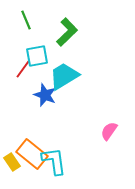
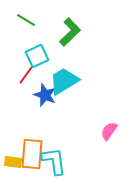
green line: rotated 36 degrees counterclockwise
green L-shape: moved 3 px right
cyan square: rotated 15 degrees counterclockwise
red line: moved 3 px right, 6 px down
cyan trapezoid: moved 5 px down
orange rectangle: rotated 56 degrees clockwise
yellow rectangle: moved 1 px right; rotated 48 degrees counterclockwise
